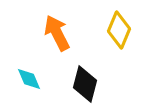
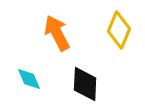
black diamond: rotated 12 degrees counterclockwise
